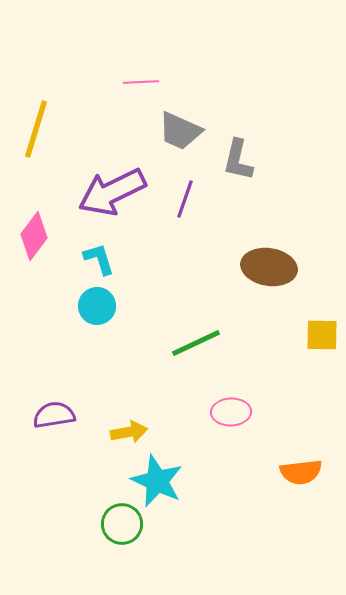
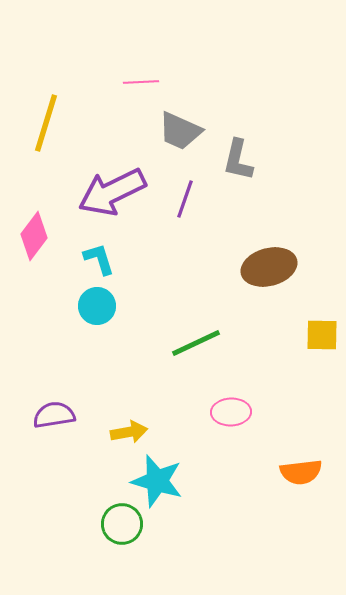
yellow line: moved 10 px right, 6 px up
brown ellipse: rotated 24 degrees counterclockwise
cyan star: rotated 8 degrees counterclockwise
